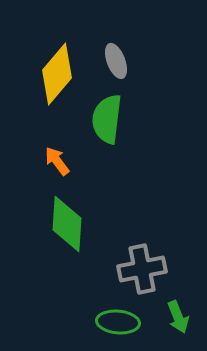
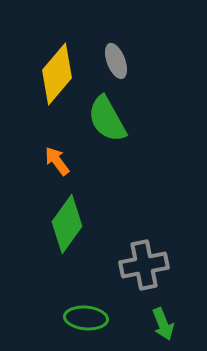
green semicircle: rotated 36 degrees counterclockwise
green diamond: rotated 32 degrees clockwise
gray cross: moved 2 px right, 4 px up
green arrow: moved 15 px left, 7 px down
green ellipse: moved 32 px left, 4 px up
